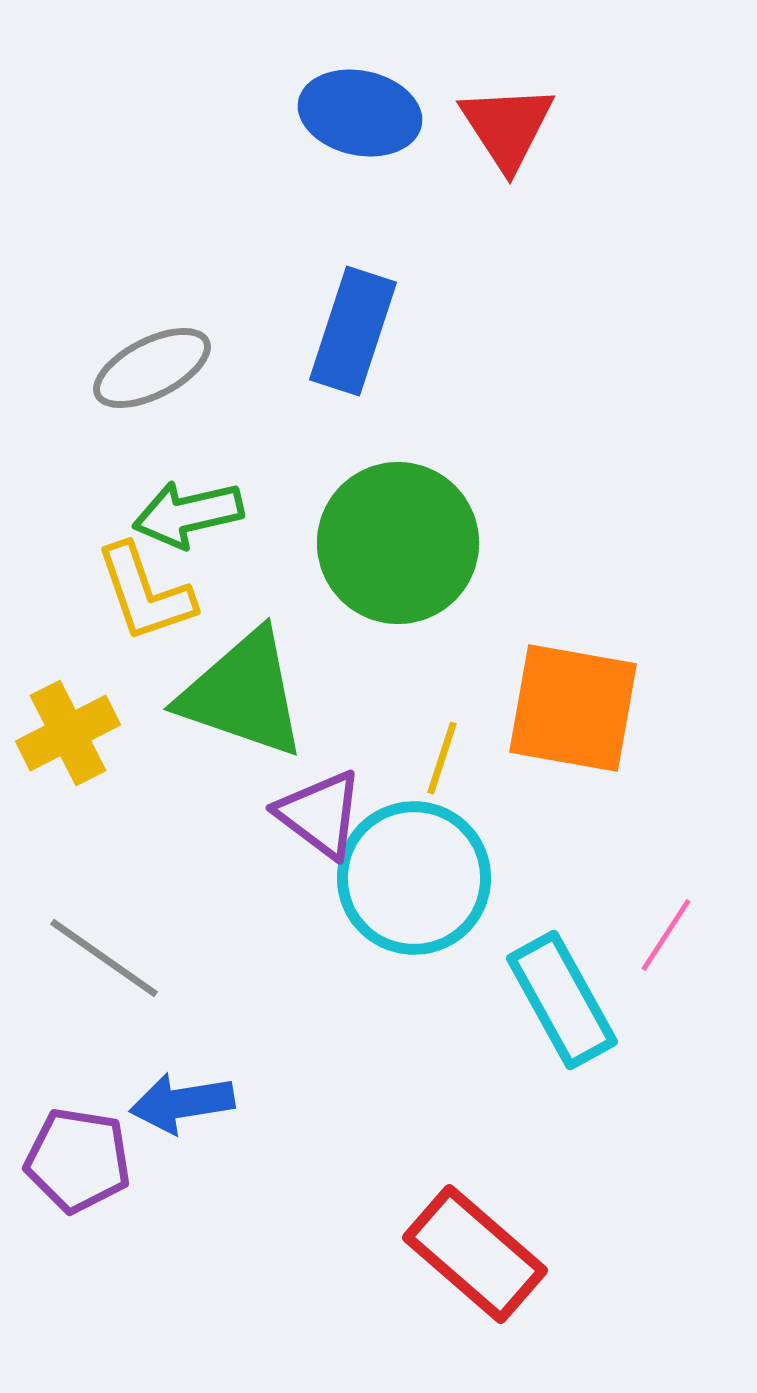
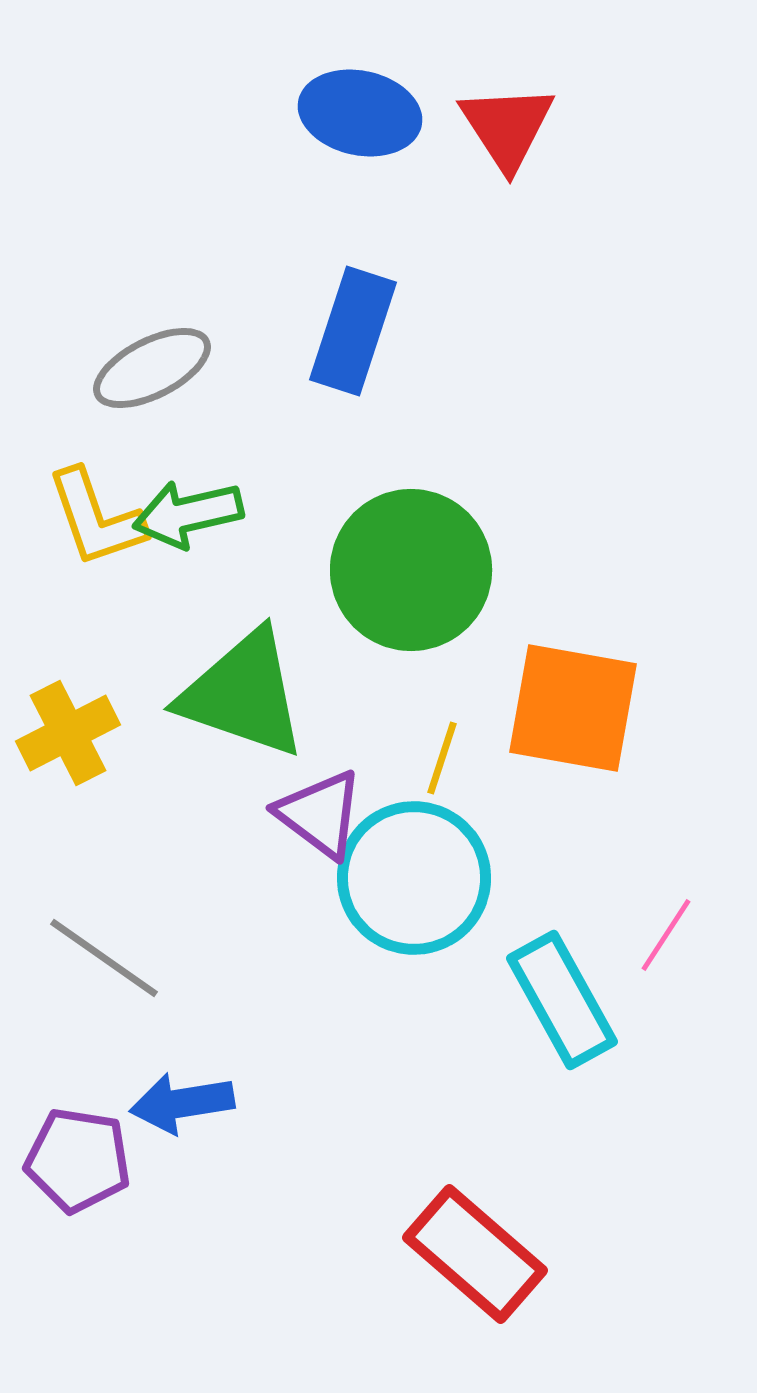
green circle: moved 13 px right, 27 px down
yellow L-shape: moved 49 px left, 75 px up
